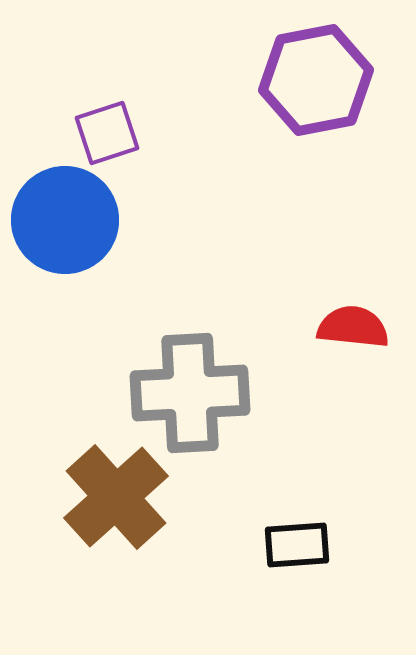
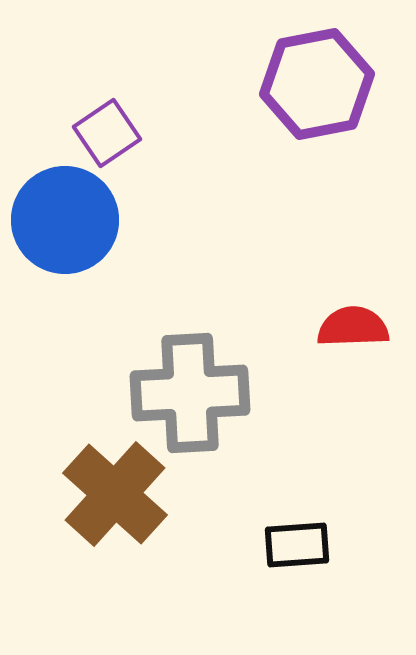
purple hexagon: moved 1 px right, 4 px down
purple square: rotated 16 degrees counterclockwise
red semicircle: rotated 8 degrees counterclockwise
brown cross: moved 1 px left, 3 px up; rotated 6 degrees counterclockwise
